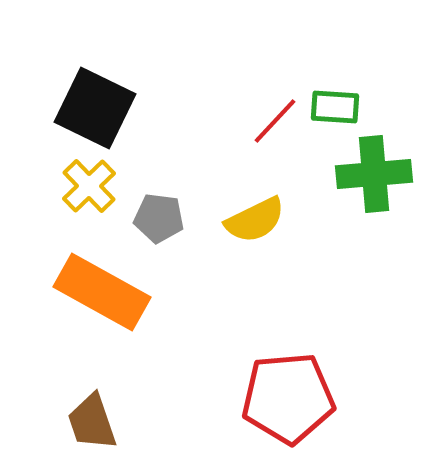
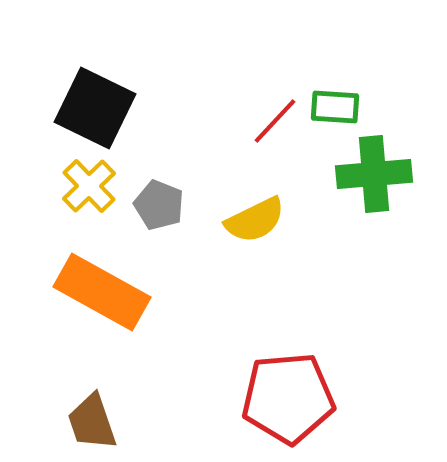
gray pentagon: moved 13 px up; rotated 15 degrees clockwise
